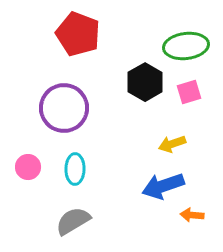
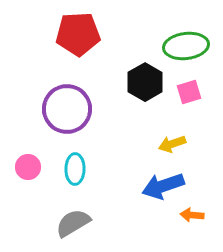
red pentagon: rotated 24 degrees counterclockwise
purple circle: moved 3 px right, 1 px down
gray semicircle: moved 2 px down
